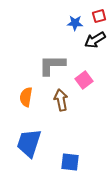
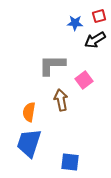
orange semicircle: moved 3 px right, 15 px down
